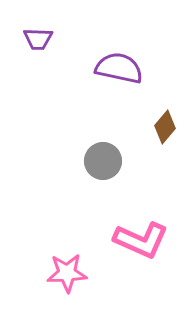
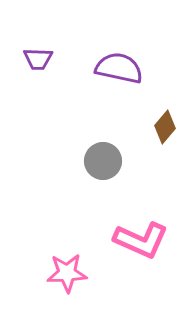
purple trapezoid: moved 20 px down
